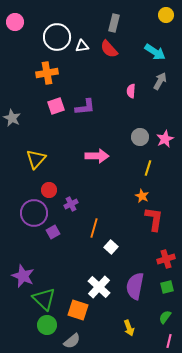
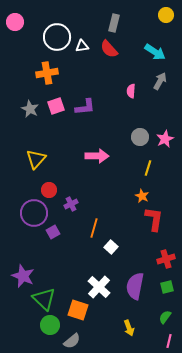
gray star: moved 18 px right, 9 px up
green circle: moved 3 px right
